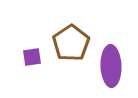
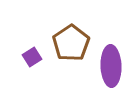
purple square: rotated 24 degrees counterclockwise
